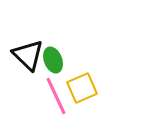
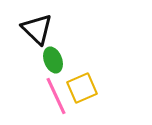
black triangle: moved 9 px right, 26 px up
